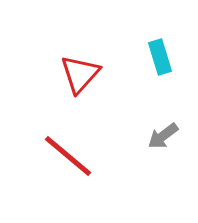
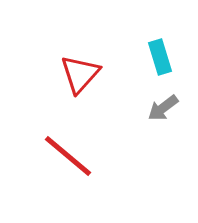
gray arrow: moved 28 px up
